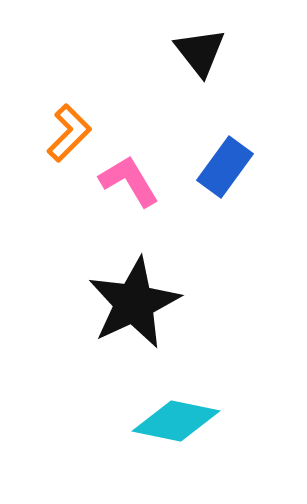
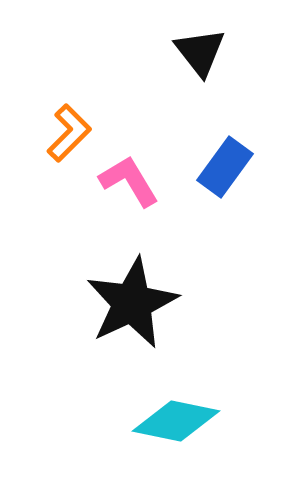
black star: moved 2 px left
